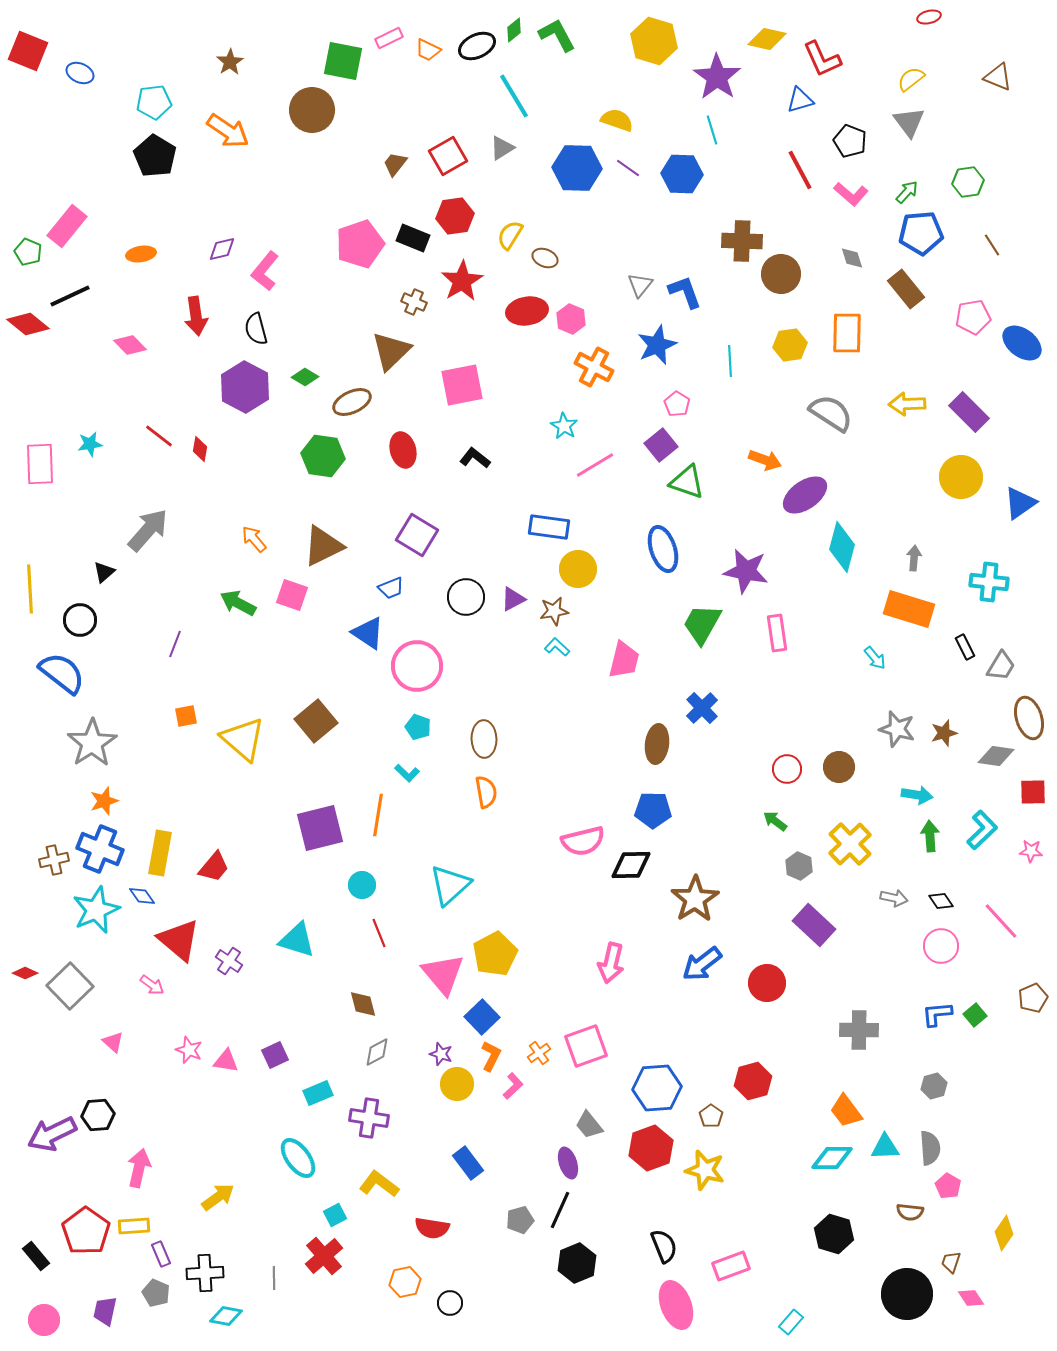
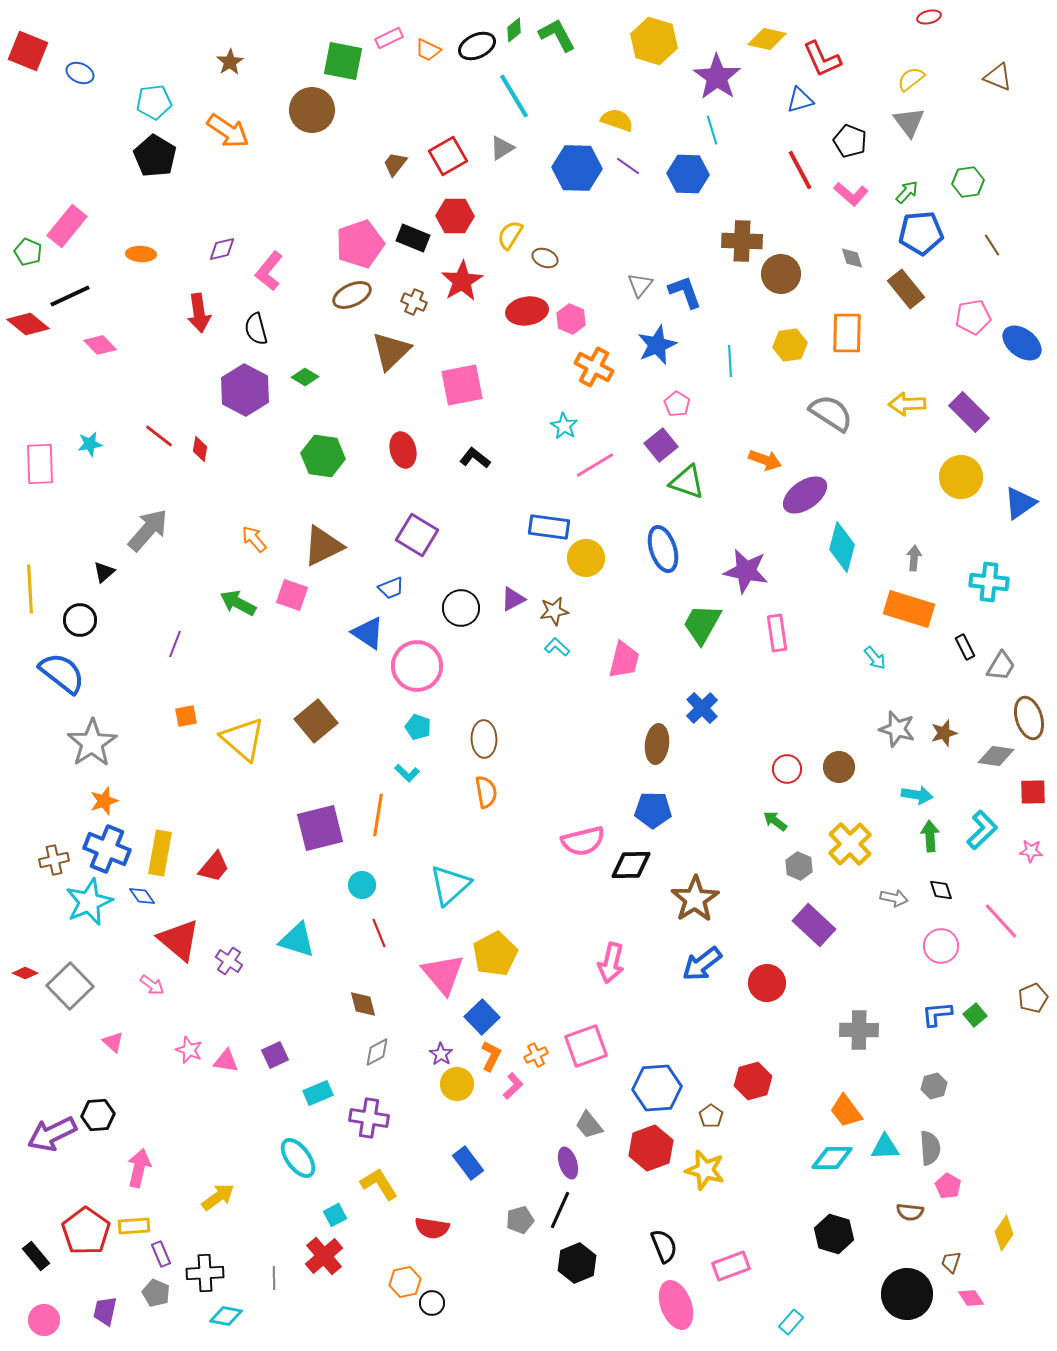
purple line at (628, 168): moved 2 px up
blue hexagon at (682, 174): moved 6 px right
red hexagon at (455, 216): rotated 9 degrees clockwise
orange ellipse at (141, 254): rotated 12 degrees clockwise
pink L-shape at (265, 271): moved 4 px right
red arrow at (196, 316): moved 3 px right, 3 px up
pink diamond at (130, 345): moved 30 px left
purple hexagon at (245, 387): moved 3 px down
brown ellipse at (352, 402): moved 107 px up
yellow circle at (578, 569): moved 8 px right, 11 px up
black circle at (466, 597): moved 5 px left, 11 px down
blue cross at (100, 849): moved 7 px right
black diamond at (941, 901): moved 11 px up; rotated 15 degrees clockwise
cyan star at (96, 910): moved 7 px left, 8 px up
orange cross at (539, 1053): moved 3 px left, 2 px down; rotated 10 degrees clockwise
purple star at (441, 1054): rotated 15 degrees clockwise
yellow L-shape at (379, 1184): rotated 21 degrees clockwise
black circle at (450, 1303): moved 18 px left
